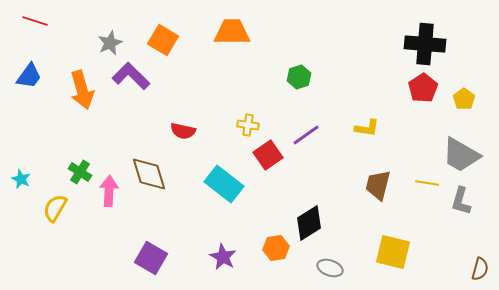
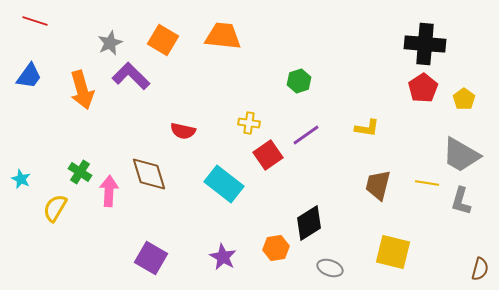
orange trapezoid: moved 9 px left, 4 px down; rotated 6 degrees clockwise
green hexagon: moved 4 px down
yellow cross: moved 1 px right, 2 px up
